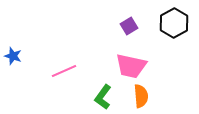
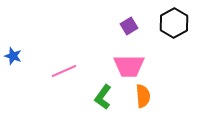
pink trapezoid: moved 2 px left; rotated 12 degrees counterclockwise
orange semicircle: moved 2 px right
